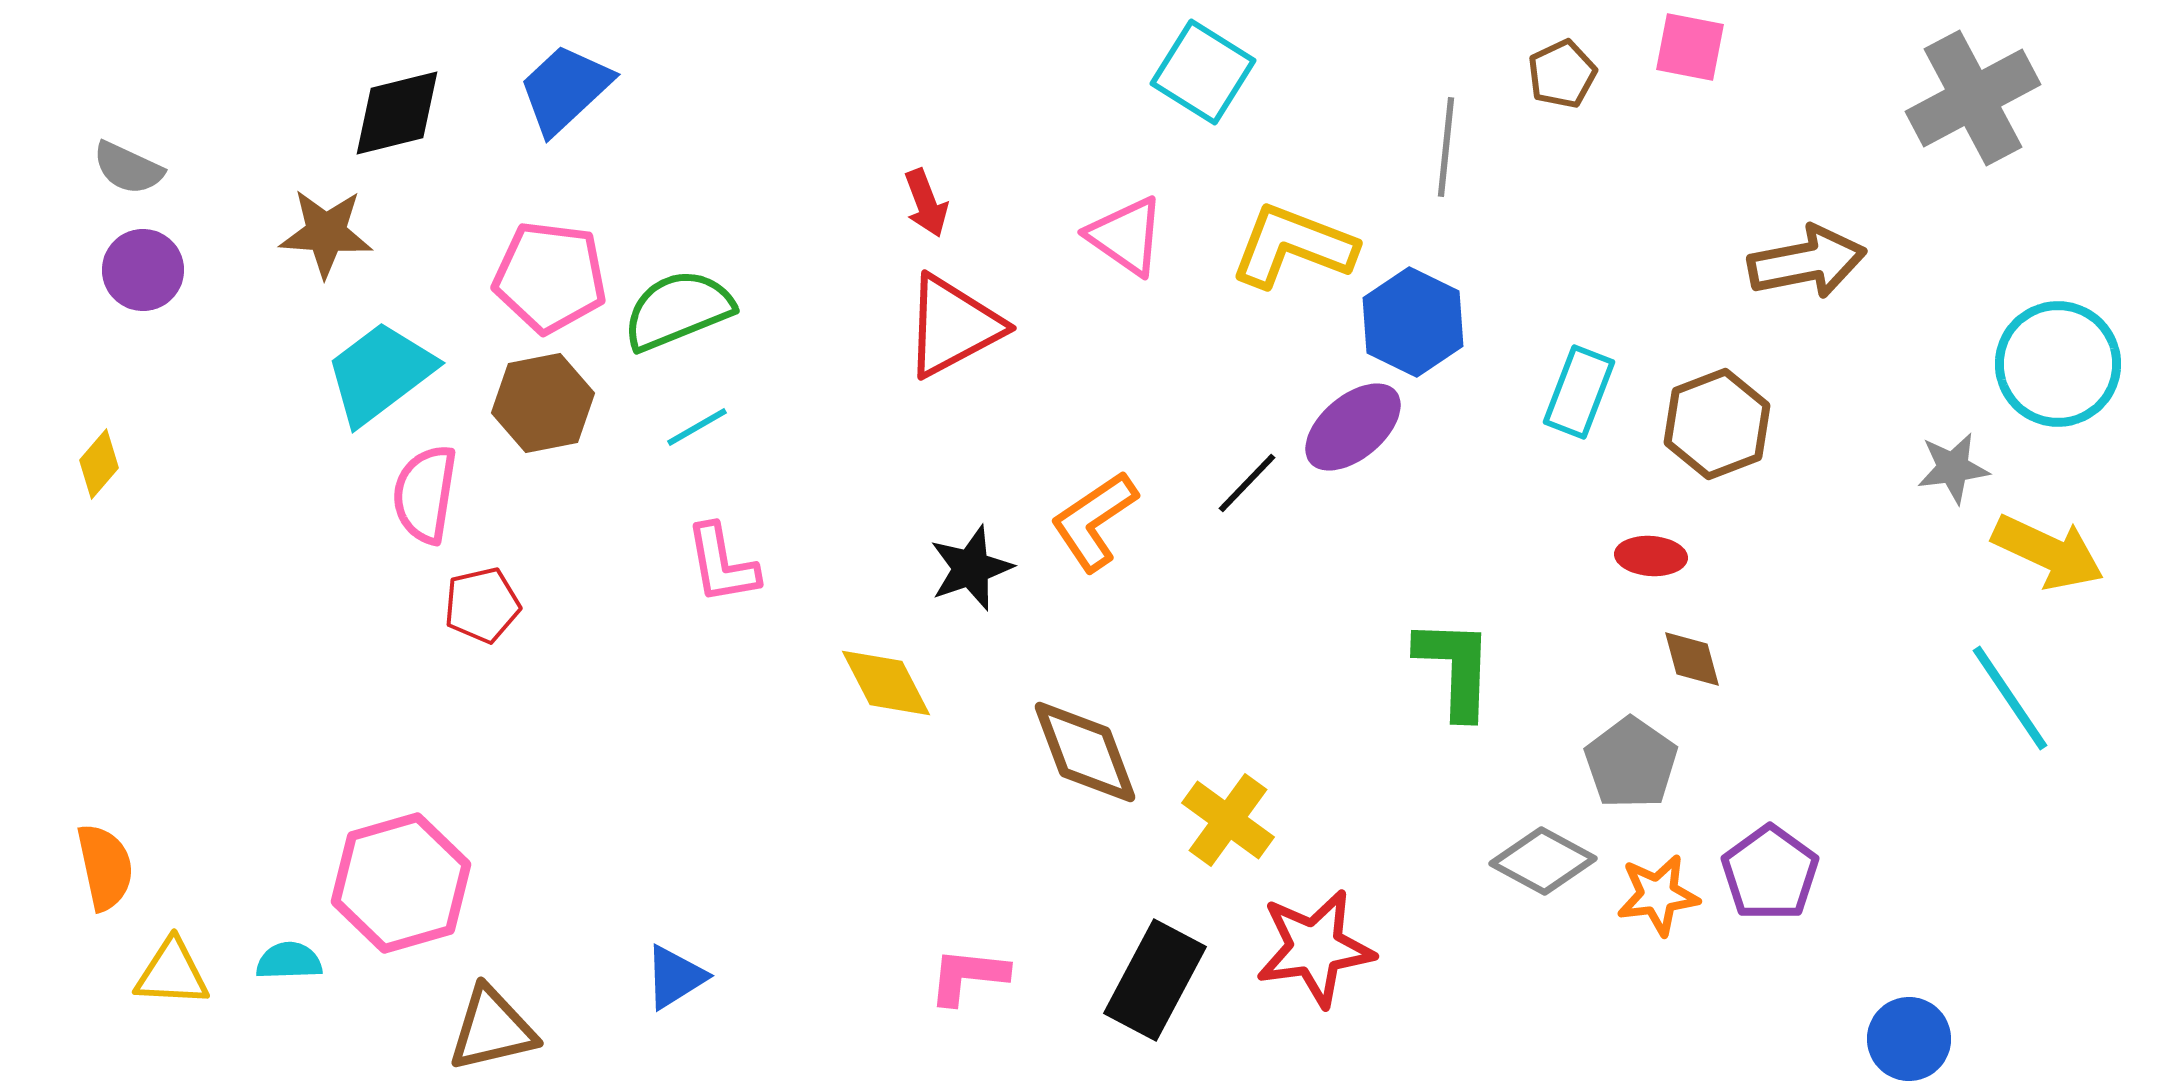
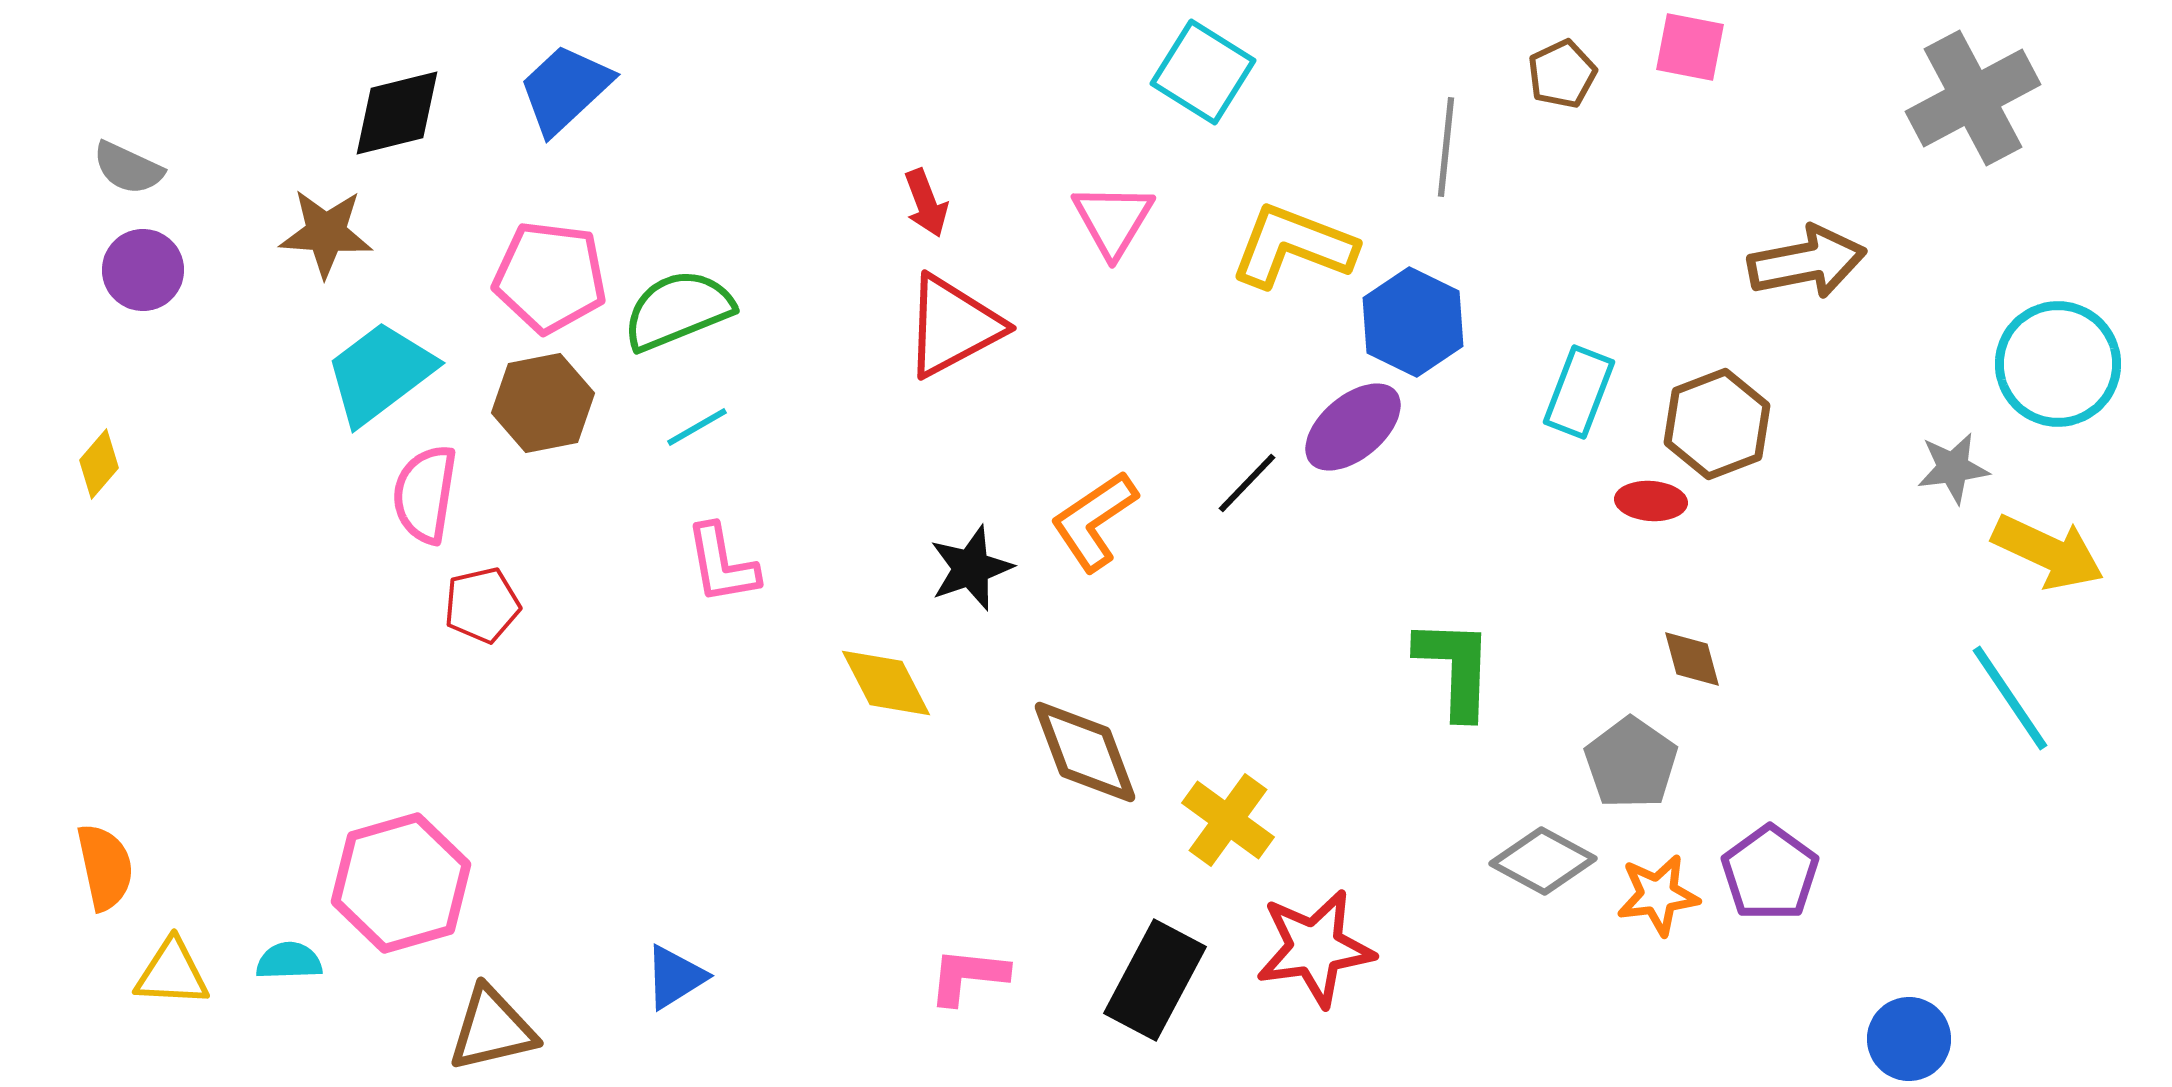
pink triangle at (1126, 236): moved 13 px left, 16 px up; rotated 26 degrees clockwise
red ellipse at (1651, 556): moved 55 px up
